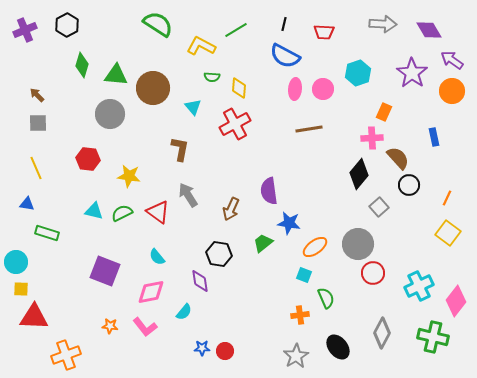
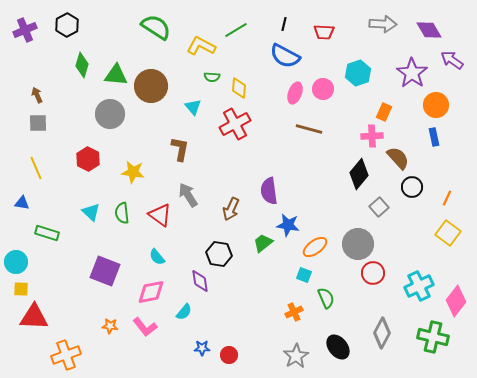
green semicircle at (158, 24): moved 2 px left, 3 px down
brown circle at (153, 88): moved 2 px left, 2 px up
pink ellipse at (295, 89): moved 4 px down; rotated 15 degrees clockwise
orange circle at (452, 91): moved 16 px left, 14 px down
brown arrow at (37, 95): rotated 21 degrees clockwise
brown line at (309, 129): rotated 24 degrees clockwise
pink cross at (372, 138): moved 2 px up
red hexagon at (88, 159): rotated 20 degrees clockwise
yellow star at (129, 176): moved 4 px right, 4 px up
black circle at (409, 185): moved 3 px right, 2 px down
blue triangle at (27, 204): moved 5 px left, 1 px up
cyan triangle at (94, 211): moved 3 px left, 1 px down; rotated 30 degrees clockwise
red triangle at (158, 212): moved 2 px right, 3 px down
green semicircle at (122, 213): rotated 70 degrees counterclockwise
blue star at (289, 223): moved 1 px left, 2 px down
orange cross at (300, 315): moved 6 px left, 3 px up; rotated 18 degrees counterclockwise
red circle at (225, 351): moved 4 px right, 4 px down
